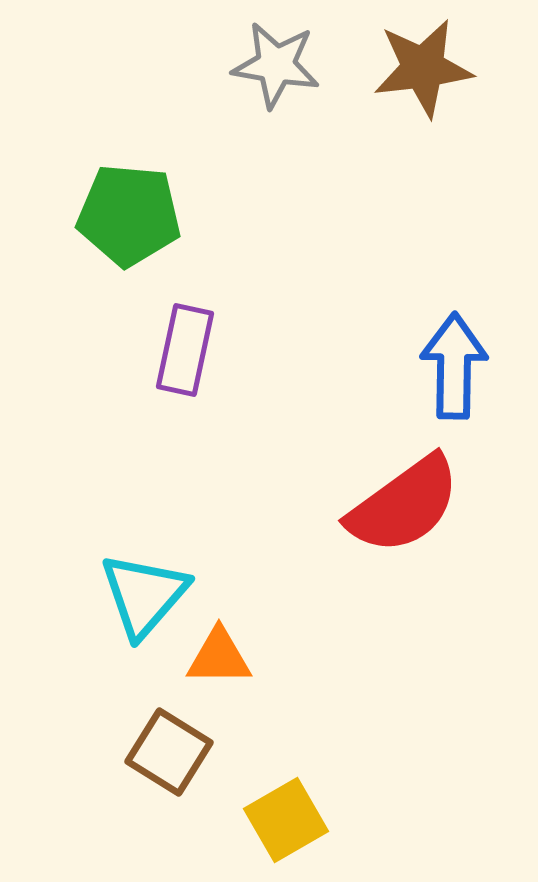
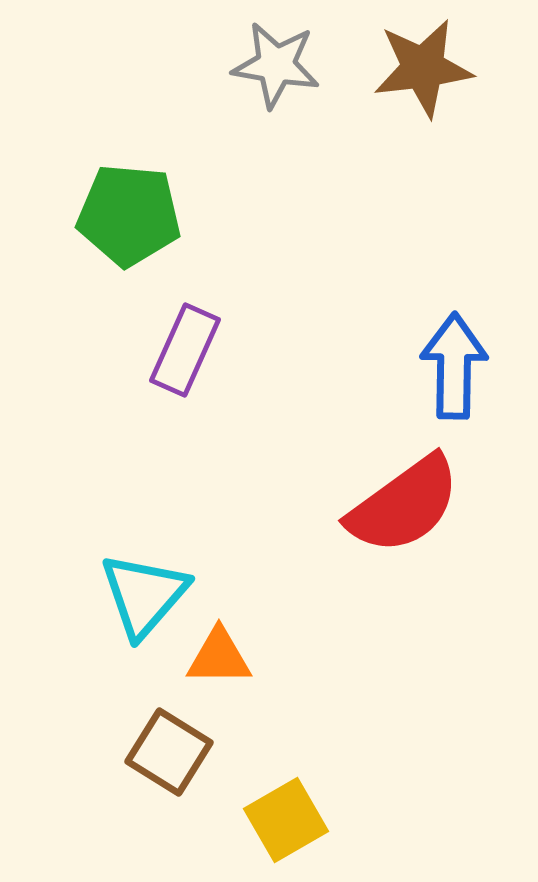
purple rectangle: rotated 12 degrees clockwise
